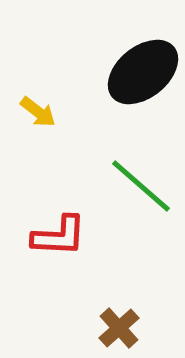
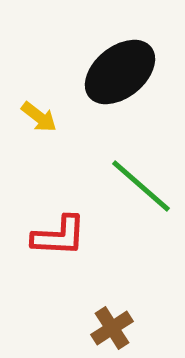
black ellipse: moved 23 px left
yellow arrow: moved 1 px right, 5 px down
brown cross: moved 7 px left; rotated 9 degrees clockwise
